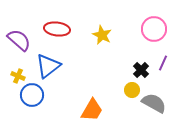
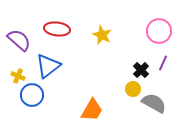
pink circle: moved 5 px right, 2 px down
yellow circle: moved 1 px right, 1 px up
